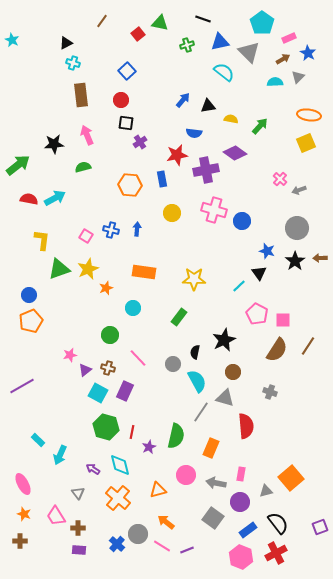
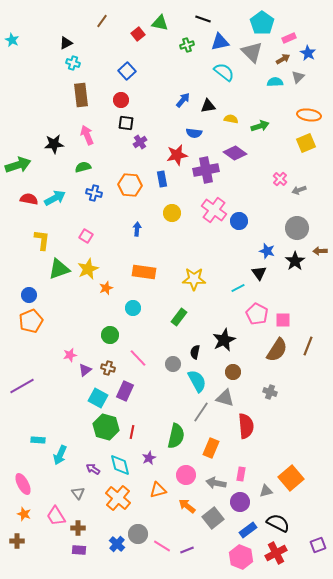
gray triangle at (249, 52): moved 3 px right
green arrow at (260, 126): rotated 30 degrees clockwise
green arrow at (18, 165): rotated 20 degrees clockwise
pink cross at (214, 210): rotated 20 degrees clockwise
blue circle at (242, 221): moved 3 px left
blue cross at (111, 230): moved 17 px left, 37 px up
brown arrow at (320, 258): moved 7 px up
cyan line at (239, 286): moved 1 px left, 2 px down; rotated 16 degrees clockwise
brown line at (308, 346): rotated 12 degrees counterclockwise
cyan square at (98, 393): moved 5 px down
cyan rectangle at (38, 440): rotated 40 degrees counterclockwise
purple star at (149, 447): moved 11 px down
gray square at (213, 518): rotated 15 degrees clockwise
orange arrow at (166, 522): moved 21 px right, 16 px up
black semicircle at (278, 523): rotated 25 degrees counterclockwise
purple square at (320, 527): moved 2 px left, 18 px down
brown cross at (20, 541): moved 3 px left
